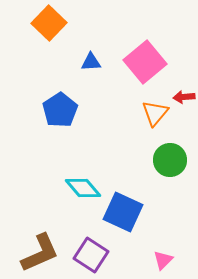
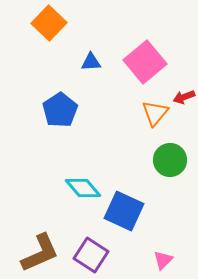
red arrow: rotated 15 degrees counterclockwise
blue square: moved 1 px right, 1 px up
